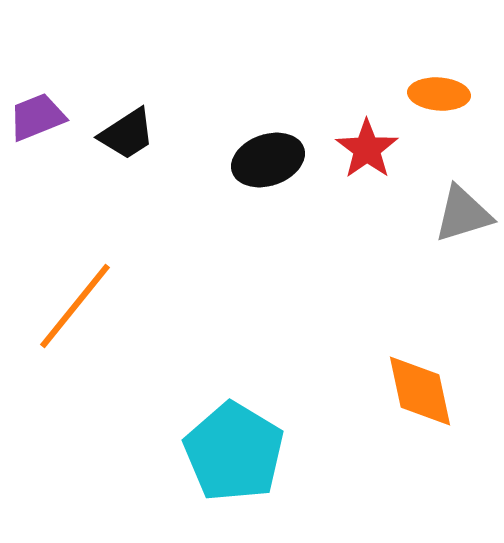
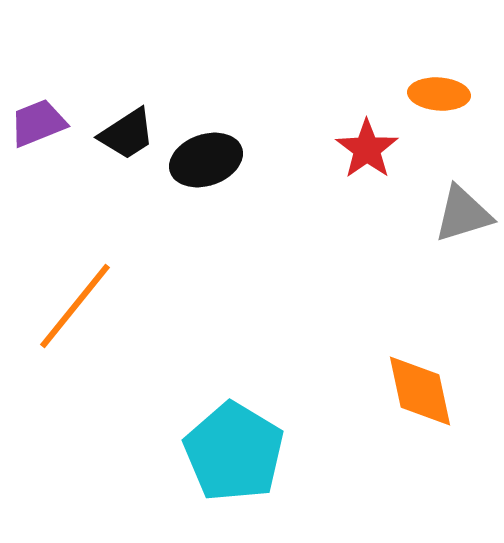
purple trapezoid: moved 1 px right, 6 px down
black ellipse: moved 62 px left
